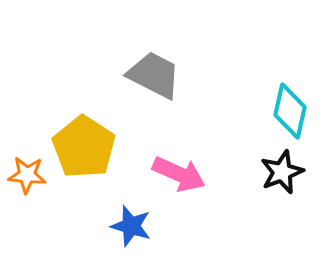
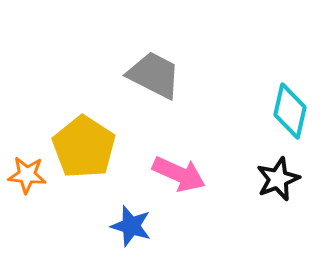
black star: moved 4 px left, 7 px down
